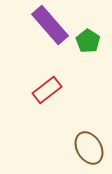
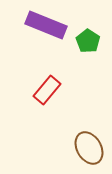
purple rectangle: moved 4 px left; rotated 27 degrees counterclockwise
red rectangle: rotated 12 degrees counterclockwise
